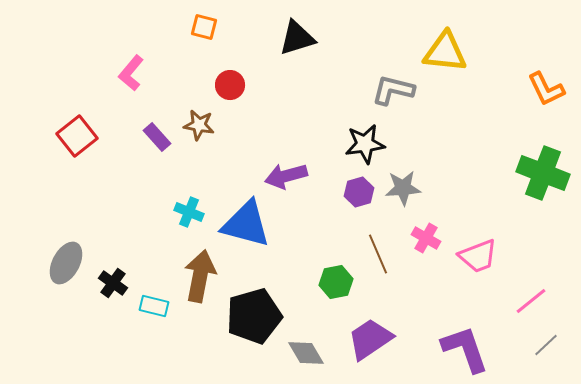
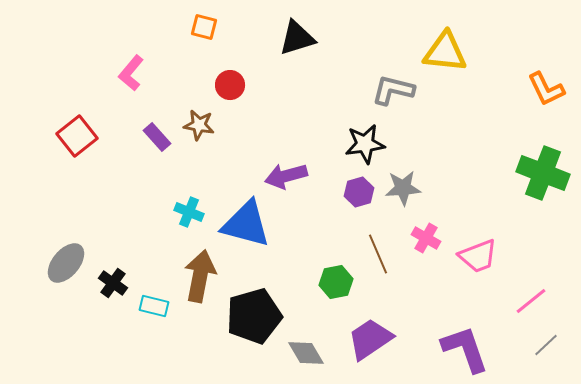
gray ellipse: rotated 12 degrees clockwise
